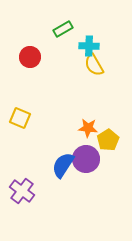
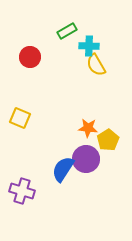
green rectangle: moved 4 px right, 2 px down
yellow semicircle: moved 2 px right
blue semicircle: moved 4 px down
purple cross: rotated 20 degrees counterclockwise
